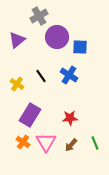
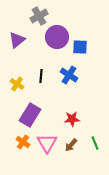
black line: rotated 40 degrees clockwise
red star: moved 2 px right, 1 px down
pink triangle: moved 1 px right, 1 px down
